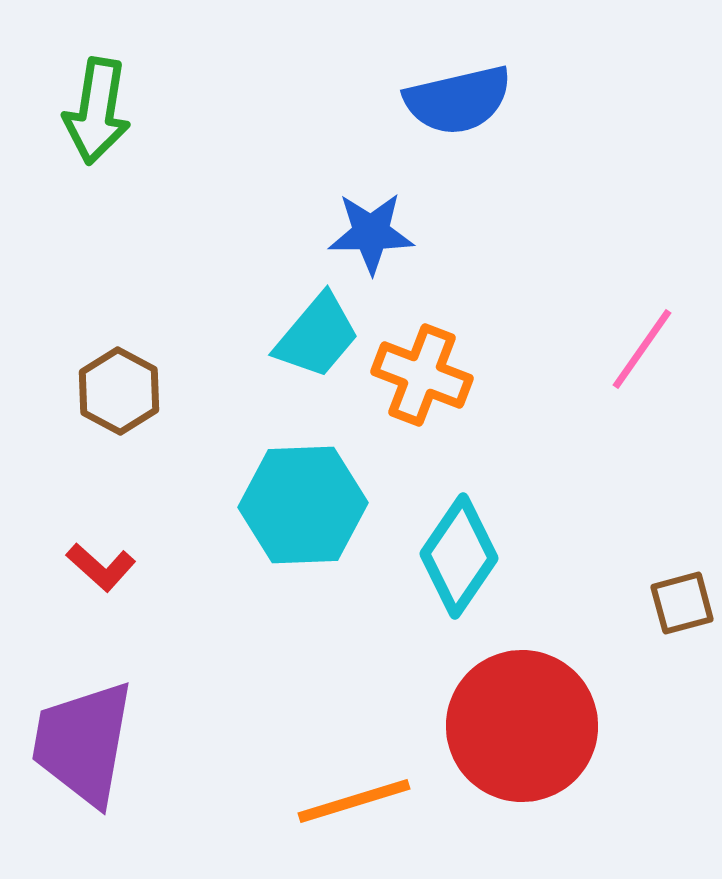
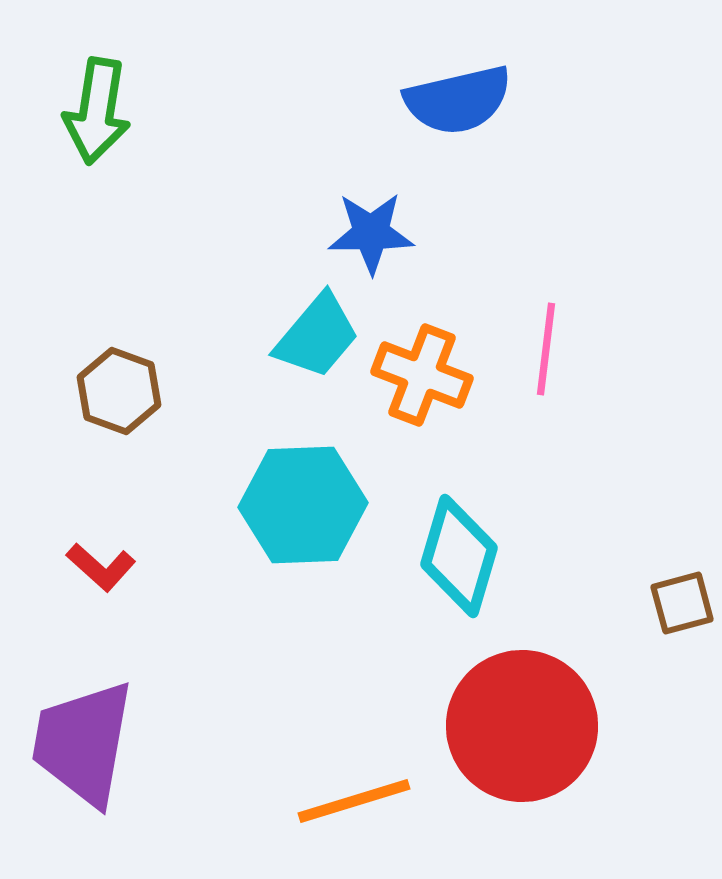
pink line: moved 96 px left; rotated 28 degrees counterclockwise
brown hexagon: rotated 8 degrees counterclockwise
cyan diamond: rotated 18 degrees counterclockwise
